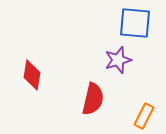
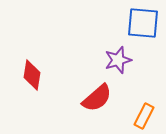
blue square: moved 8 px right
red semicircle: moved 4 px right, 1 px up; rotated 36 degrees clockwise
